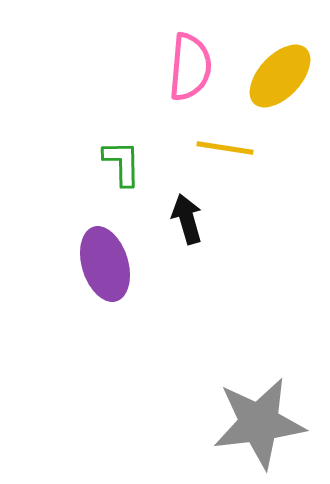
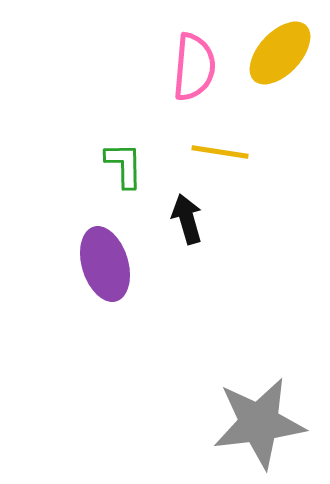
pink semicircle: moved 4 px right
yellow ellipse: moved 23 px up
yellow line: moved 5 px left, 4 px down
green L-shape: moved 2 px right, 2 px down
